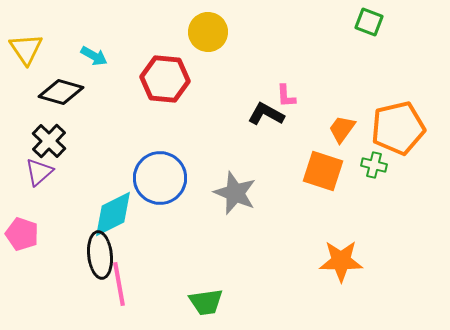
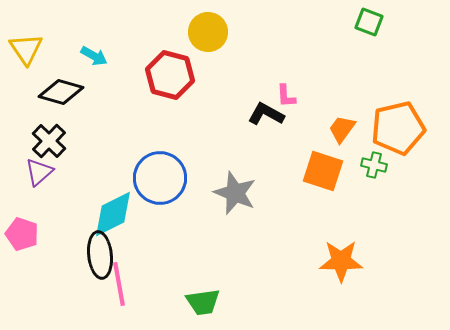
red hexagon: moved 5 px right, 4 px up; rotated 9 degrees clockwise
green trapezoid: moved 3 px left
